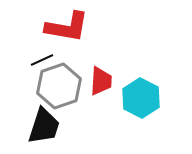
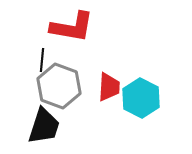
red L-shape: moved 5 px right
black line: rotated 60 degrees counterclockwise
red trapezoid: moved 8 px right, 6 px down
gray hexagon: rotated 21 degrees counterclockwise
